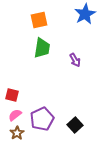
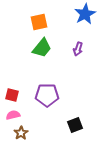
orange square: moved 2 px down
green trapezoid: rotated 30 degrees clockwise
purple arrow: moved 3 px right, 11 px up; rotated 48 degrees clockwise
pink semicircle: moved 2 px left; rotated 24 degrees clockwise
purple pentagon: moved 5 px right, 24 px up; rotated 25 degrees clockwise
black square: rotated 21 degrees clockwise
brown star: moved 4 px right
